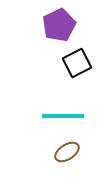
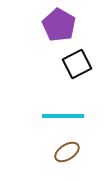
purple pentagon: rotated 16 degrees counterclockwise
black square: moved 1 px down
